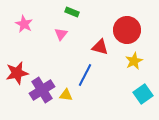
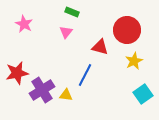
pink triangle: moved 5 px right, 2 px up
